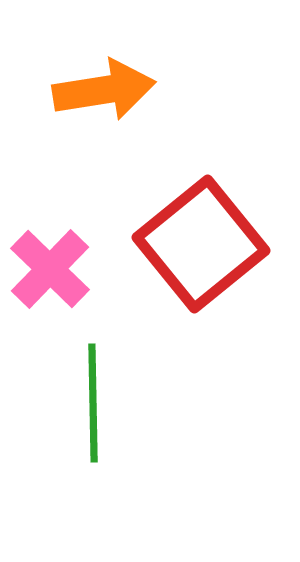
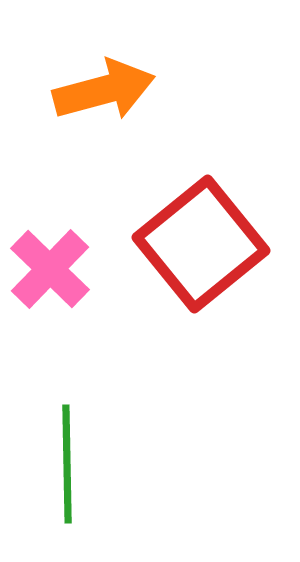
orange arrow: rotated 6 degrees counterclockwise
green line: moved 26 px left, 61 px down
